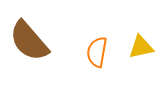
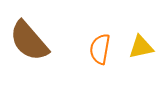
orange semicircle: moved 3 px right, 3 px up
